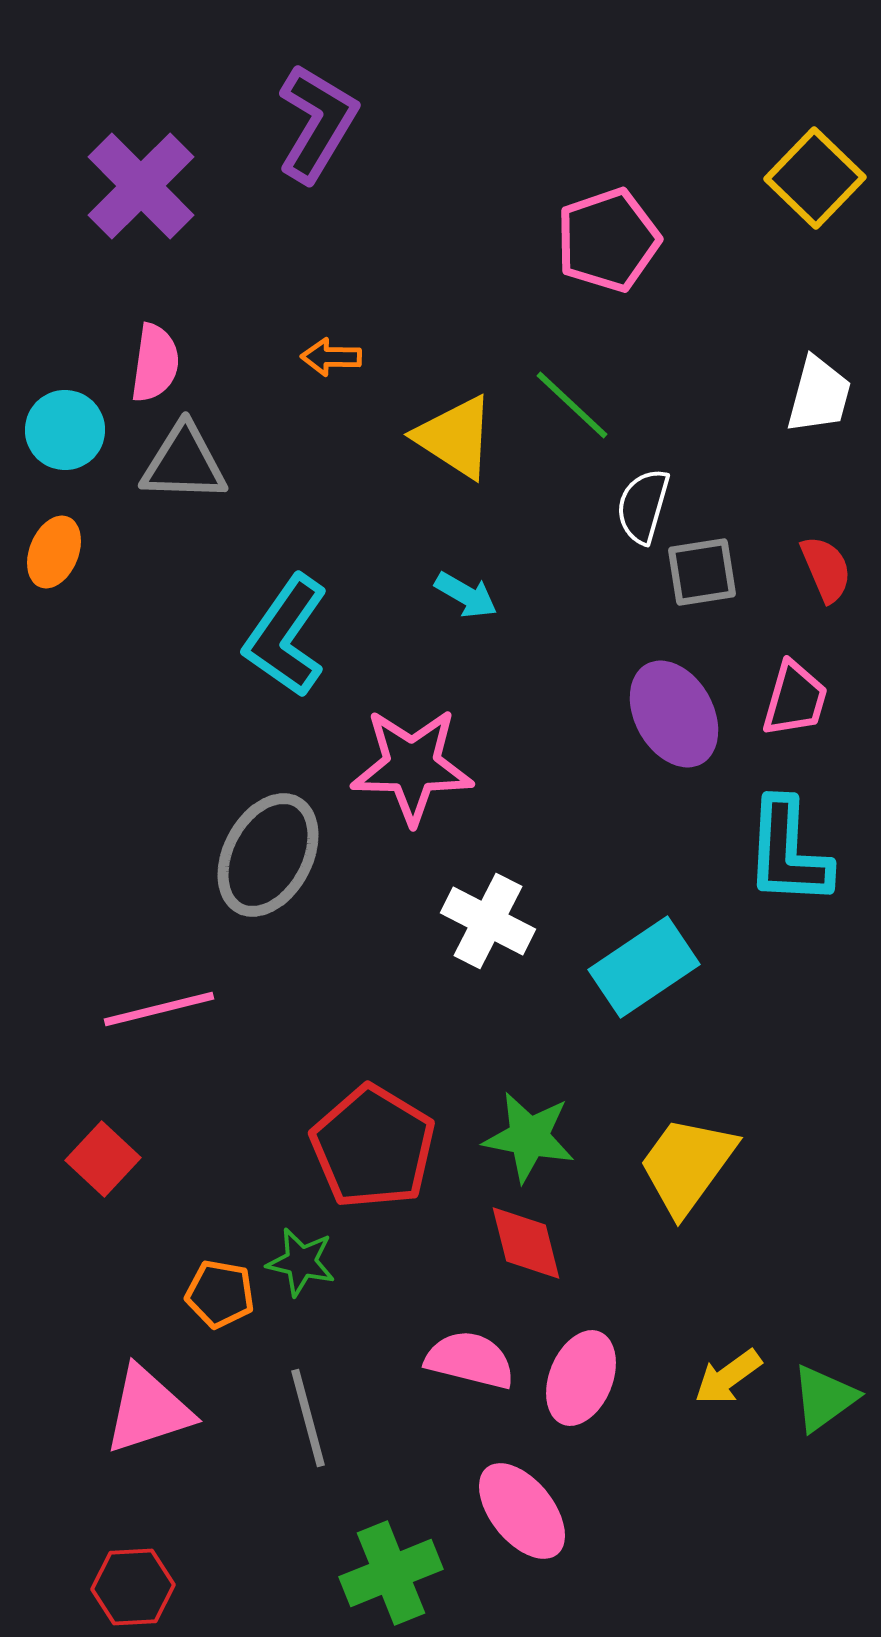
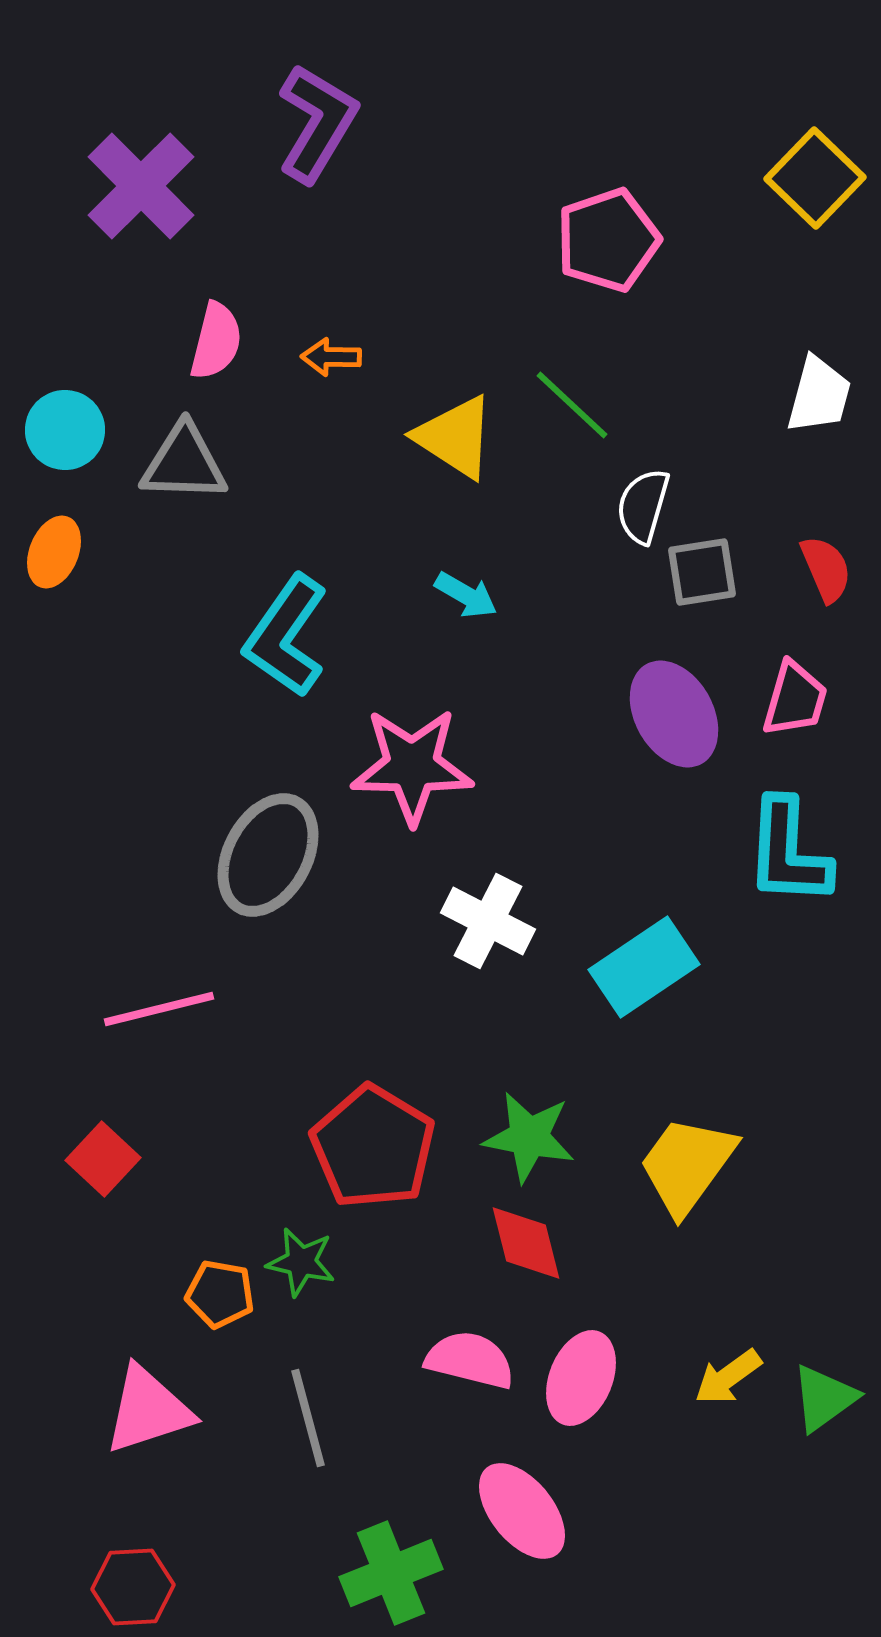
pink semicircle at (155, 363): moved 61 px right, 22 px up; rotated 6 degrees clockwise
